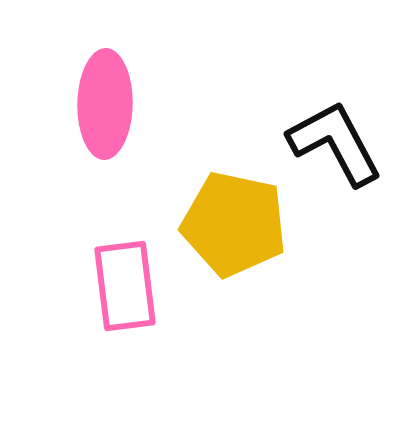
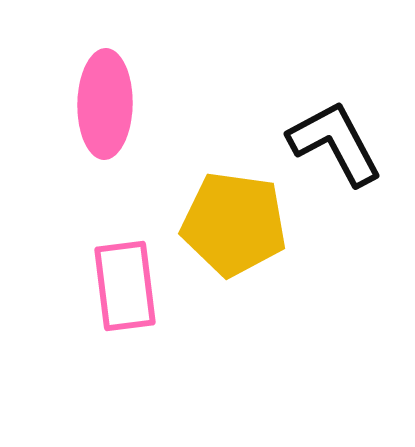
yellow pentagon: rotated 4 degrees counterclockwise
